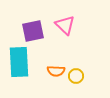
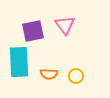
pink triangle: rotated 10 degrees clockwise
orange semicircle: moved 7 px left, 3 px down
